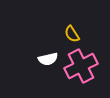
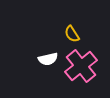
pink cross: rotated 12 degrees counterclockwise
